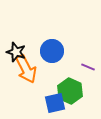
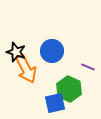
green hexagon: moved 1 px left, 2 px up
